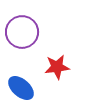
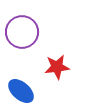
blue ellipse: moved 3 px down
